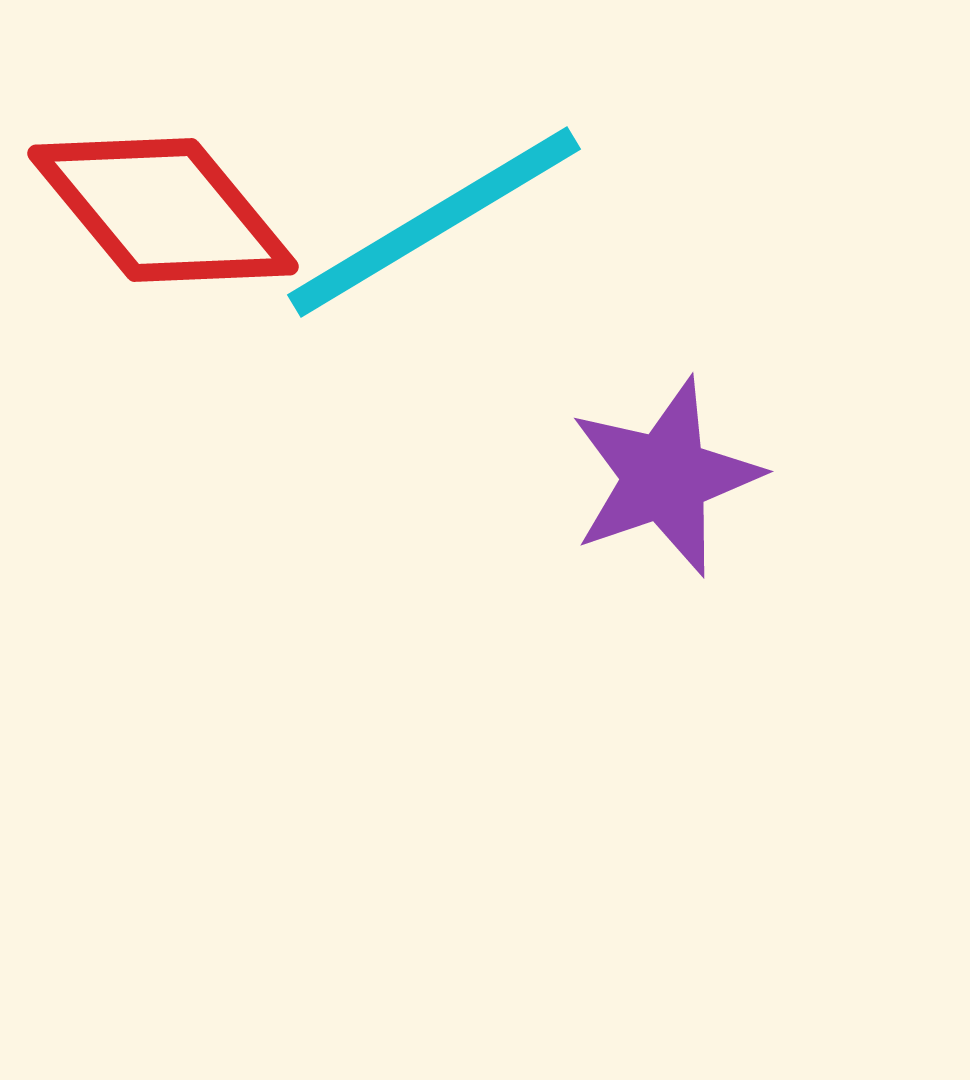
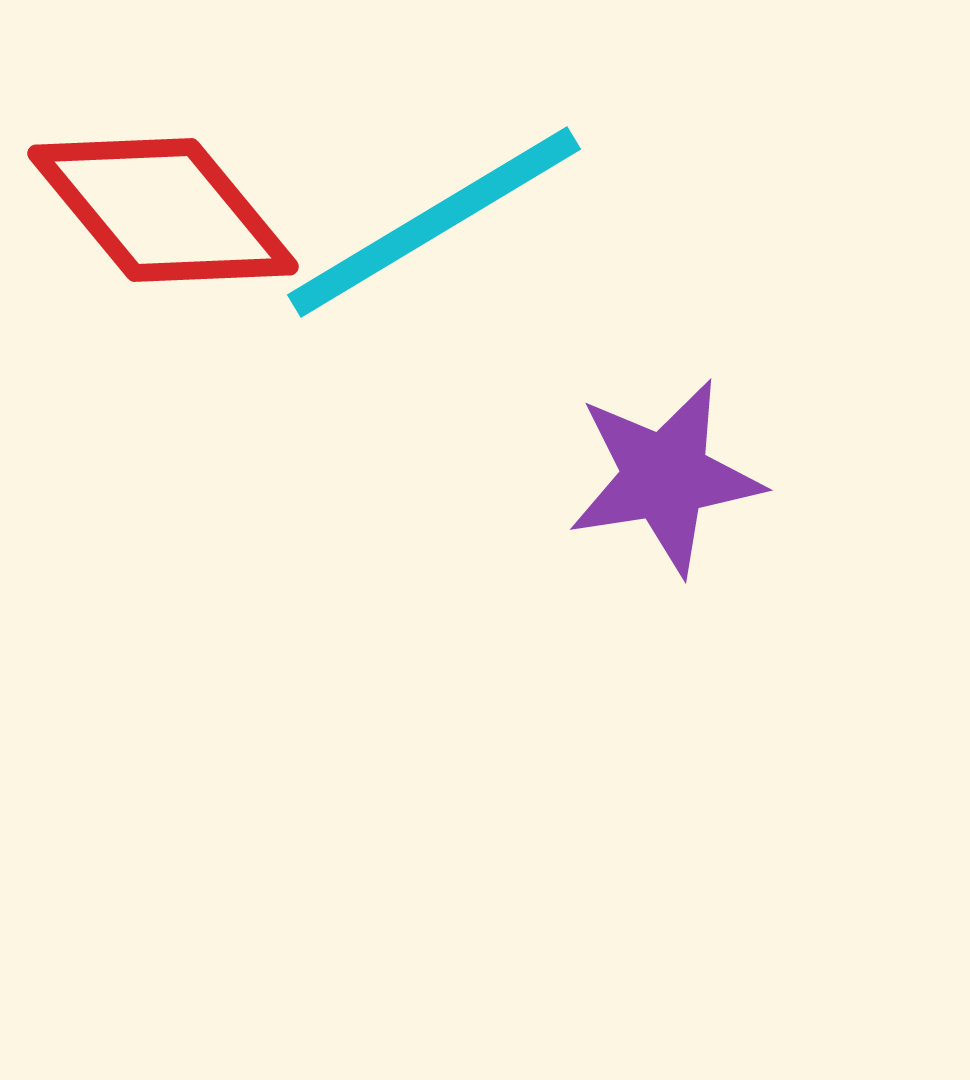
purple star: rotated 10 degrees clockwise
